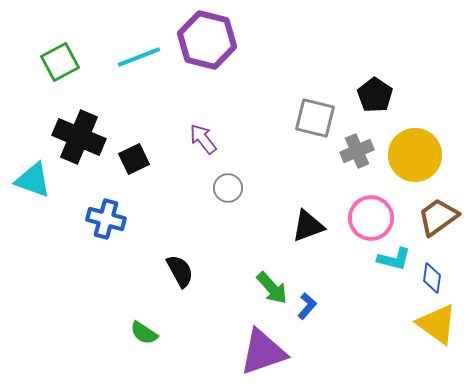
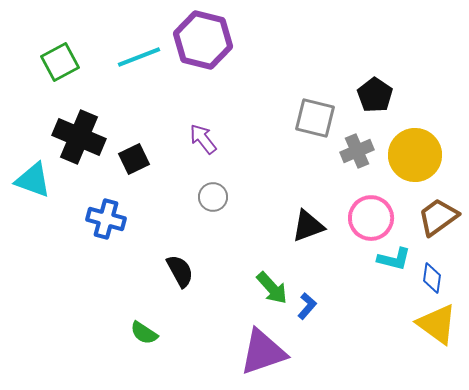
purple hexagon: moved 4 px left
gray circle: moved 15 px left, 9 px down
